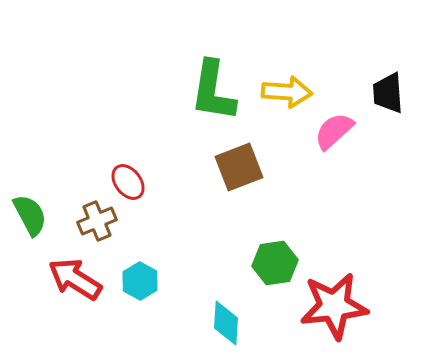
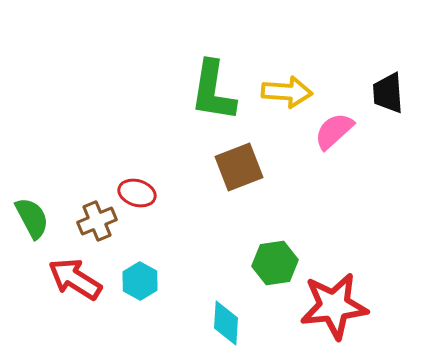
red ellipse: moved 9 px right, 11 px down; rotated 36 degrees counterclockwise
green semicircle: moved 2 px right, 3 px down
